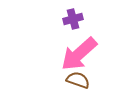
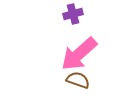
purple cross: moved 5 px up
